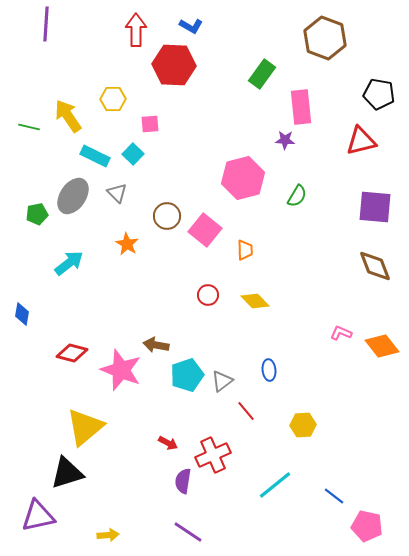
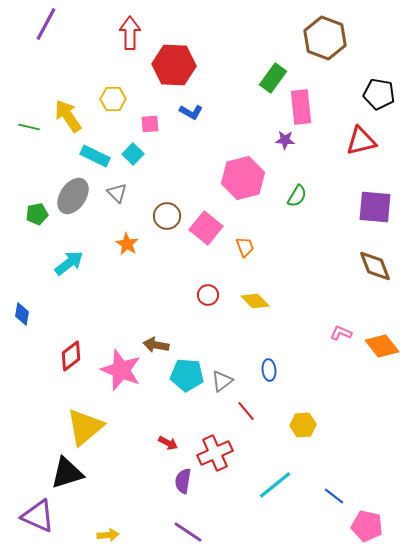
purple line at (46, 24): rotated 24 degrees clockwise
blue L-shape at (191, 26): moved 86 px down
red arrow at (136, 30): moved 6 px left, 3 px down
green rectangle at (262, 74): moved 11 px right, 4 px down
pink square at (205, 230): moved 1 px right, 2 px up
orange trapezoid at (245, 250): moved 3 px up; rotated 20 degrees counterclockwise
red diamond at (72, 353): moved 1 px left, 3 px down; rotated 52 degrees counterclockwise
cyan pentagon at (187, 375): rotated 24 degrees clockwise
red cross at (213, 455): moved 2 px right, 2 px up
purple triangle at (38, 516): rotated 36 degrees clockwise
